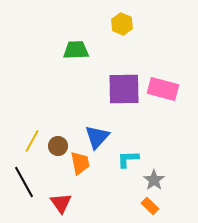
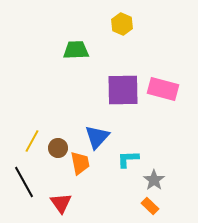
purple square: moved 1 px left, 1 px down
brown circle: moved 2 px down
